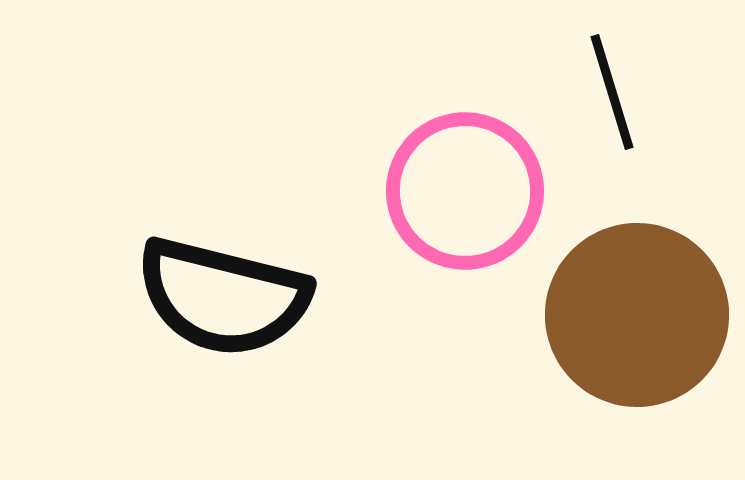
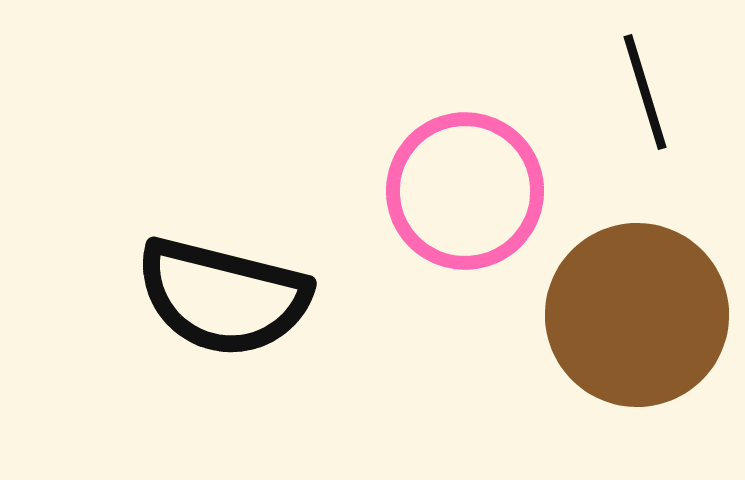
black line: moved 33 px right
